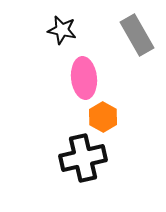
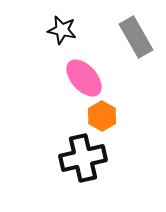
gray rectangle: moved 1 px left, 2 px down
pink ellipse: rotated 36 degrees counterclockwise
orange hexagon: moved 1 px left, 1 px up
